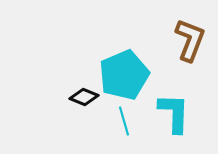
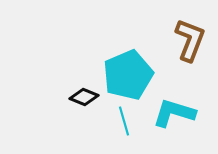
cyan pentagon: moved 4 px right
cyan L-shape: rotated 75 degrees counterclockwise
